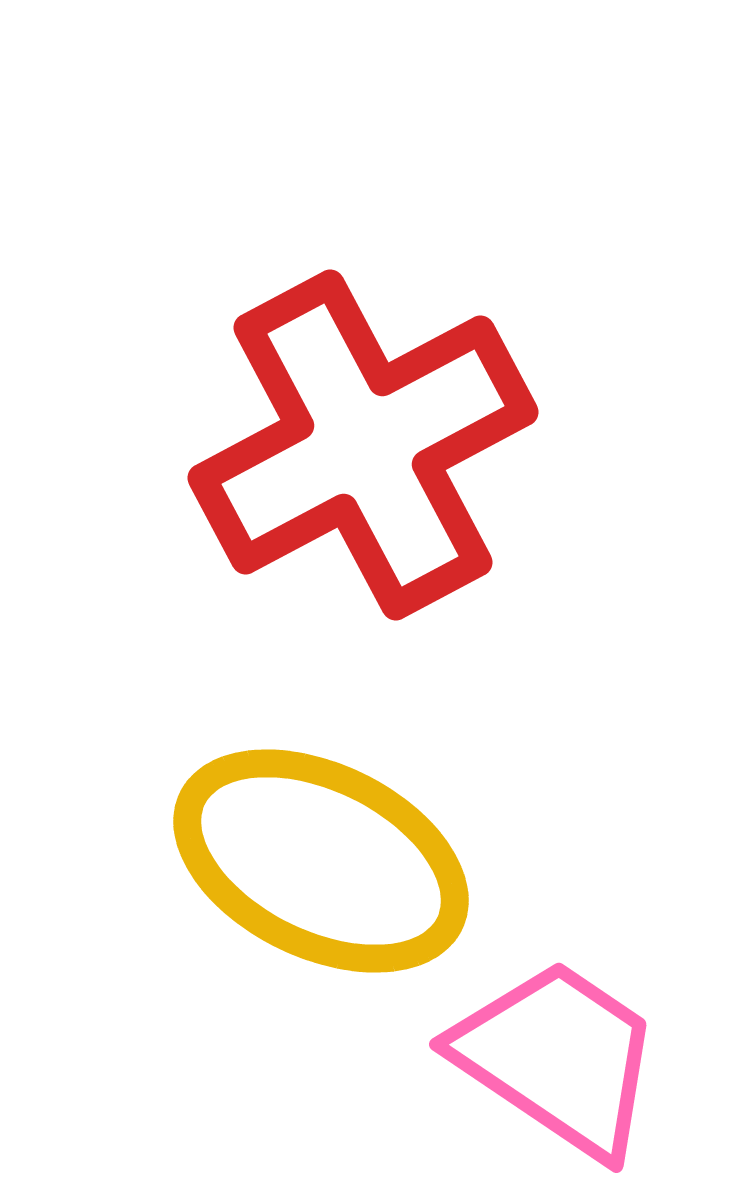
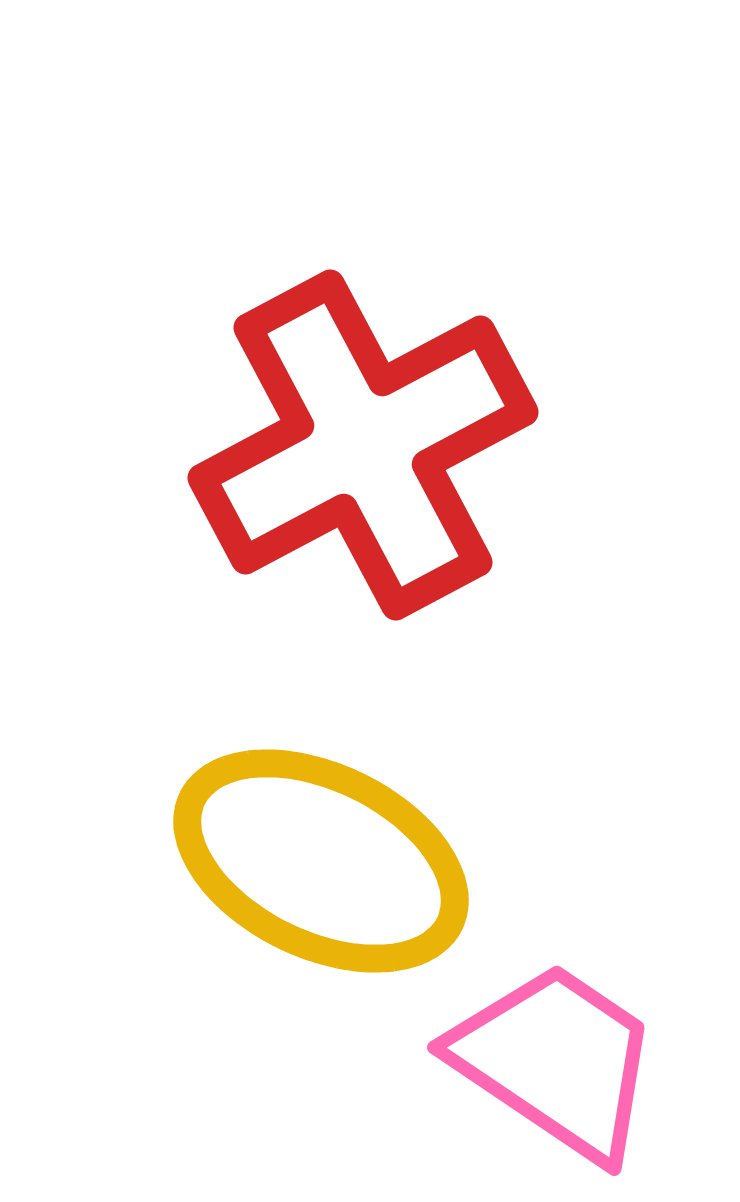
pink trapezoid: moved 2 px left, 3 px down
